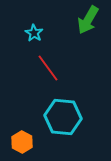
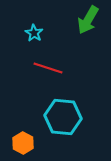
red line: rotated 36 degrees counterclockwise
orange hexagon: moved 1 px right, 1 px down
